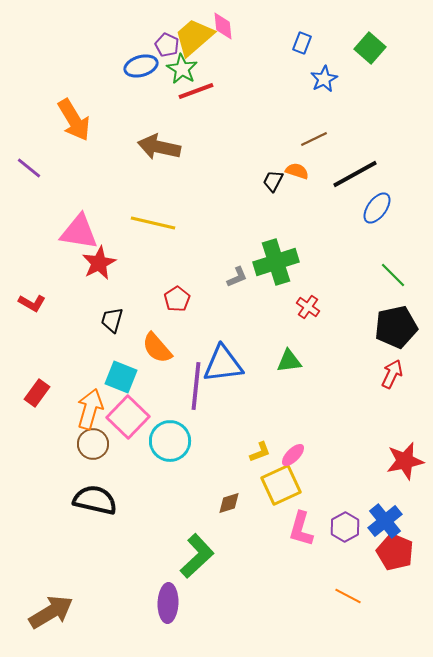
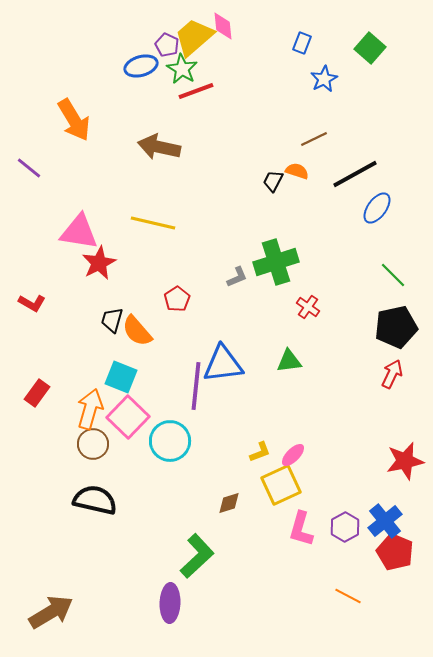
orange semicircle at (157, 348): moved 20 px left, 17 px up
purple ellipse at (168, 603): moved 2 px right
